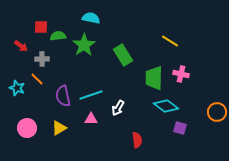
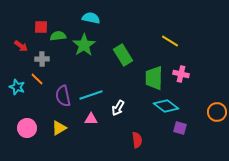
cyan star: moved 1 px up
